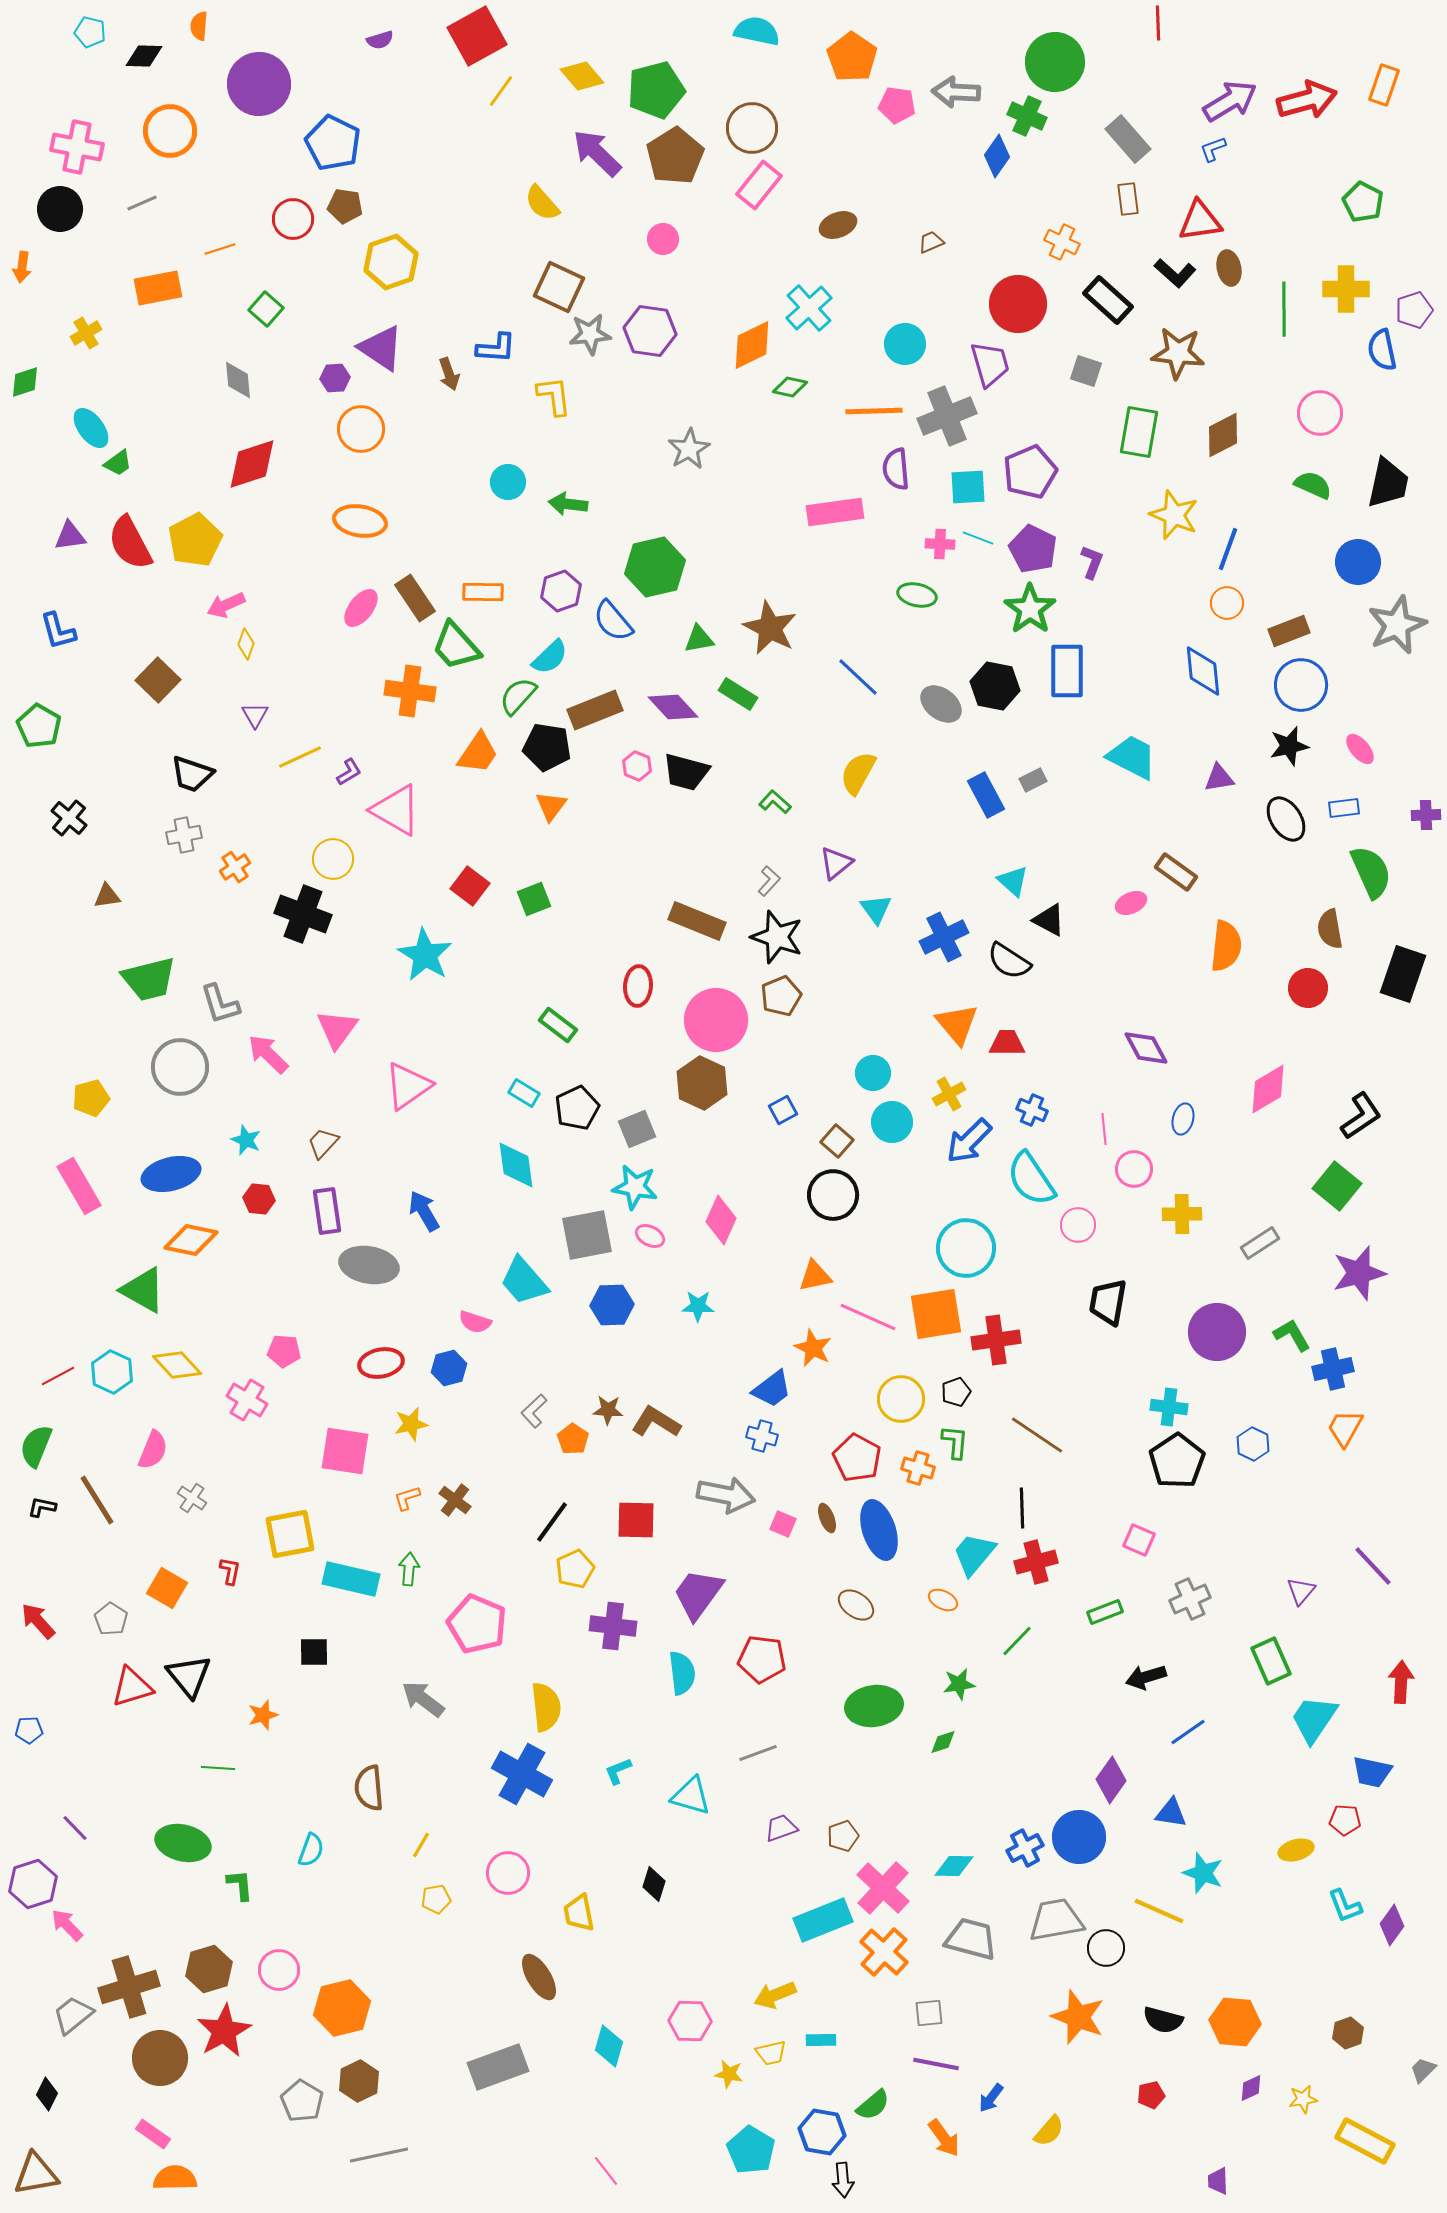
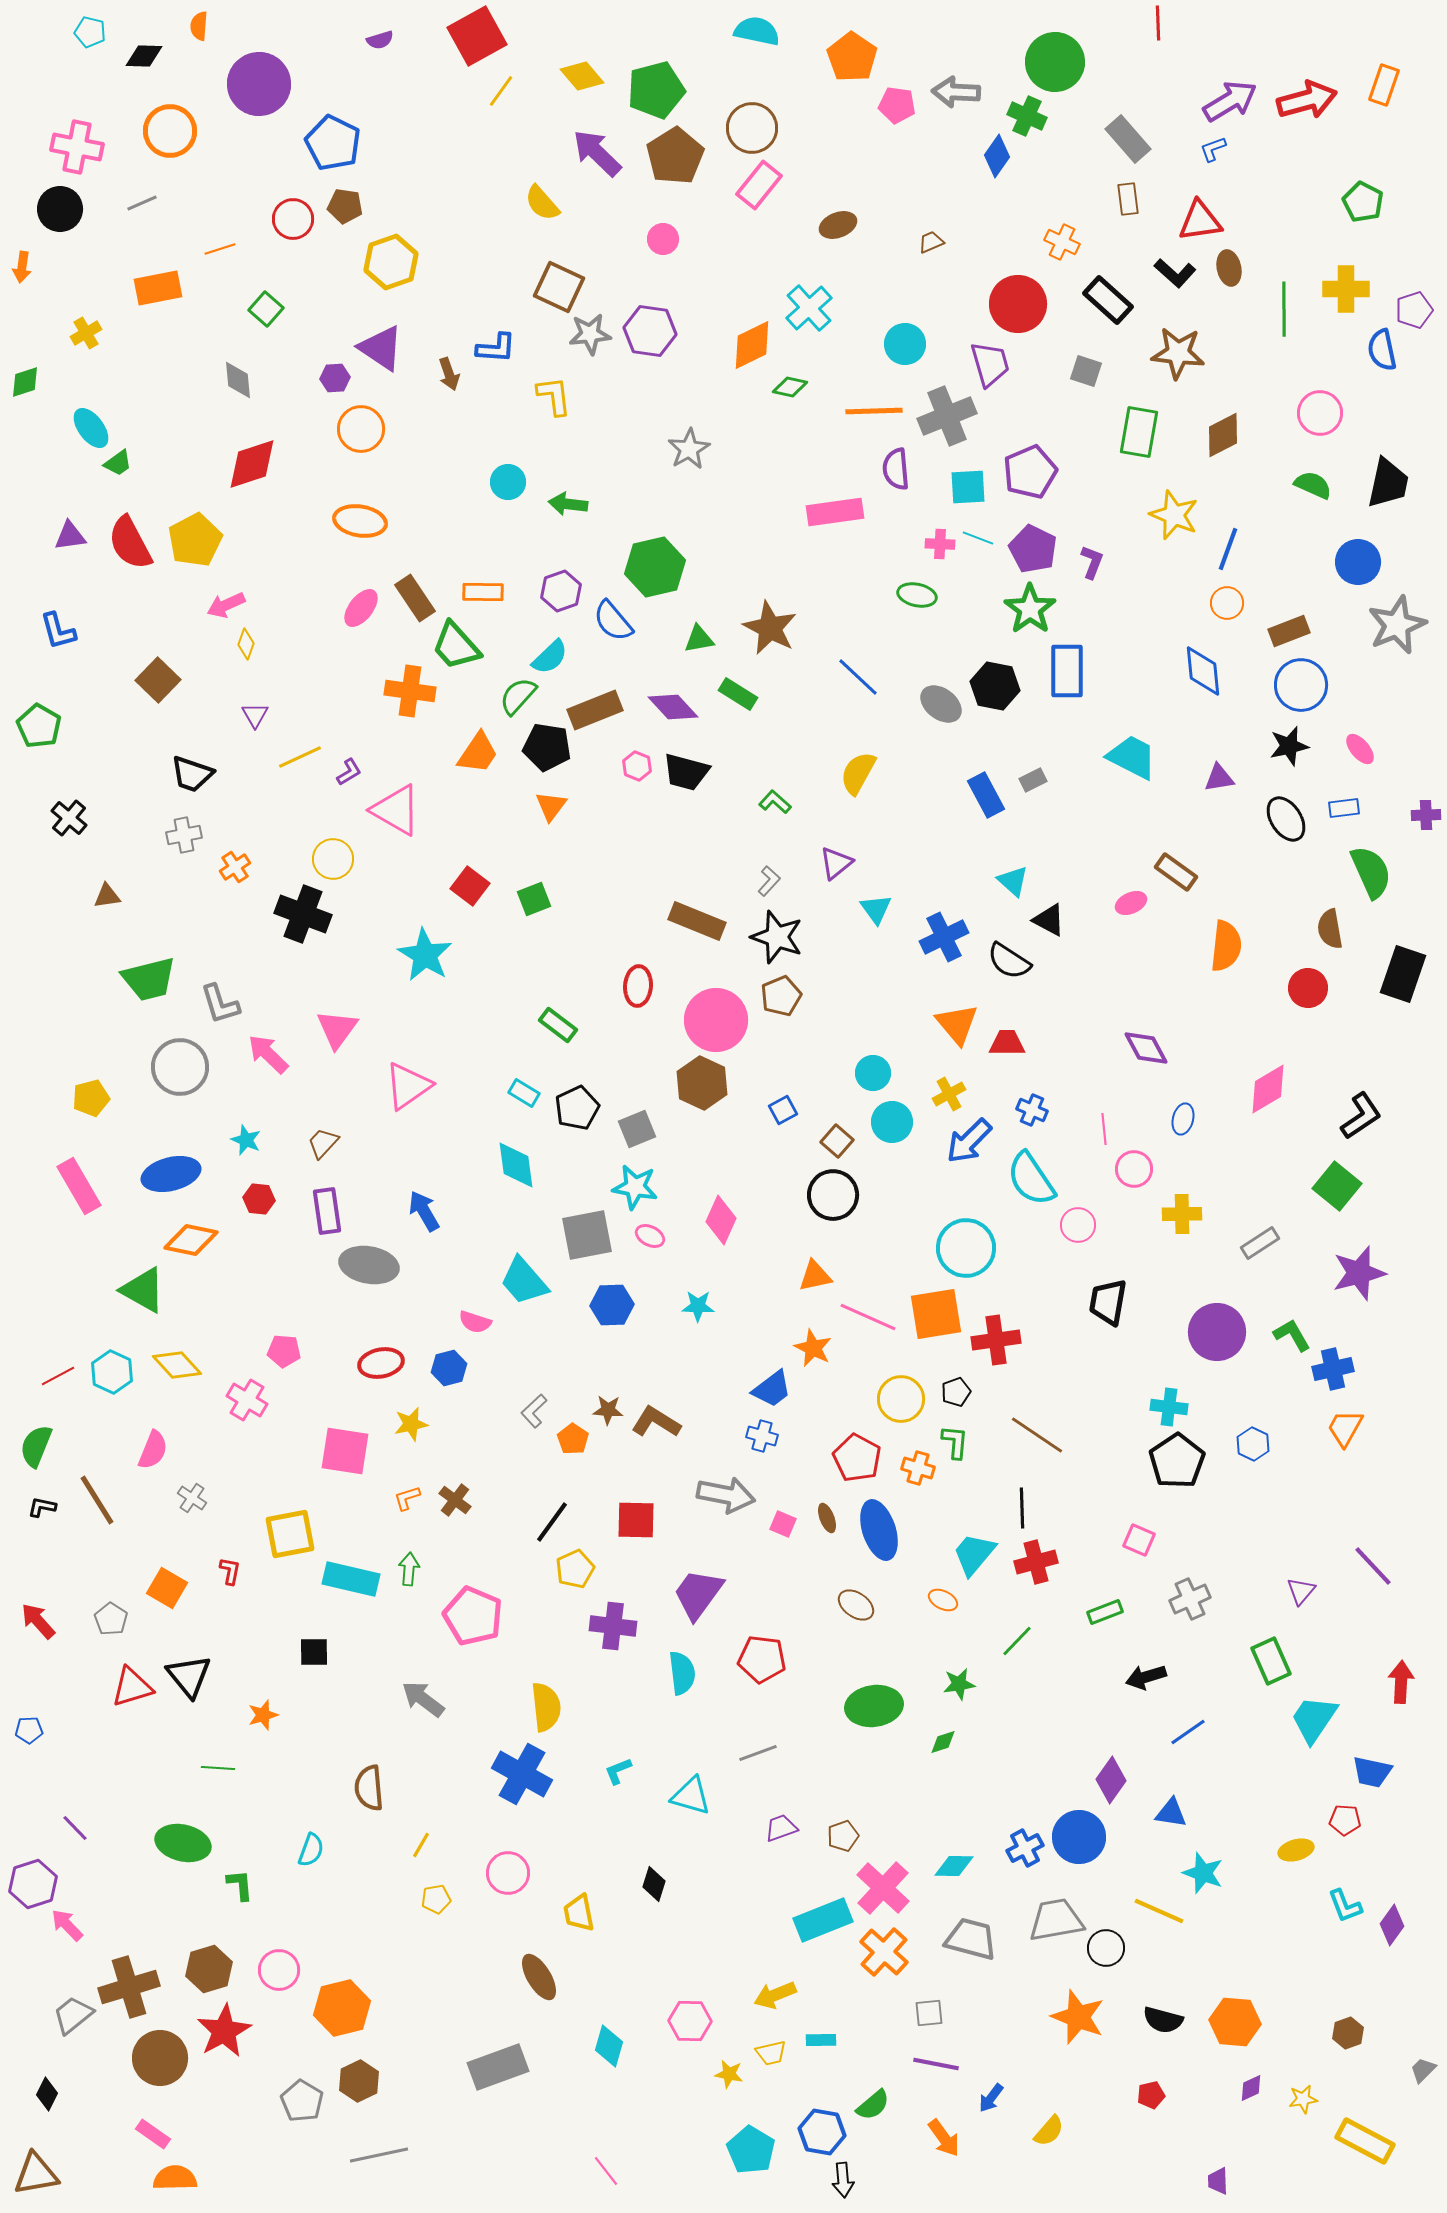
pink pentagon at (477, 1624): moved 4 px left, 8 px up
